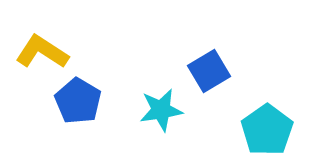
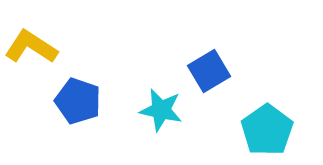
yellow L-shape: moved 11 px left, 5 px up
blue pentagon: rotated 12 degrees counterclockwise
cyan star: rotated 21 degrees clockwise
